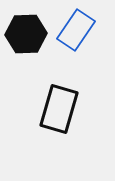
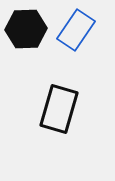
black hexagon: moved 5 px up
